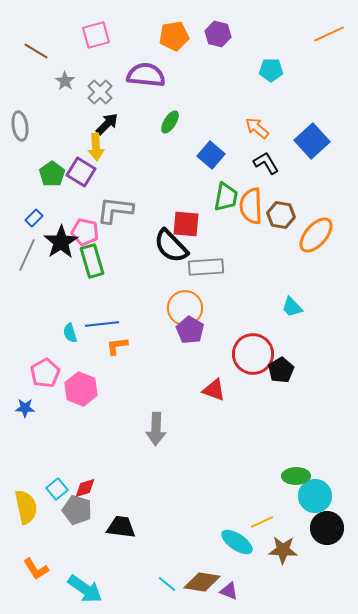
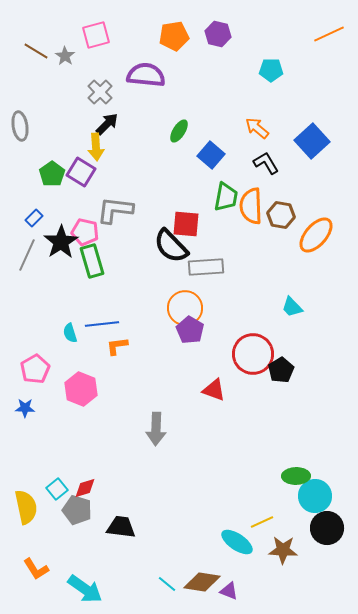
gray star at (65, 81): moved 25 px up
green ellipse at (170, 122): moved 9 px right, 9 px down
pink pentagon at (45, 373): moved 10 px left, 4 px up
